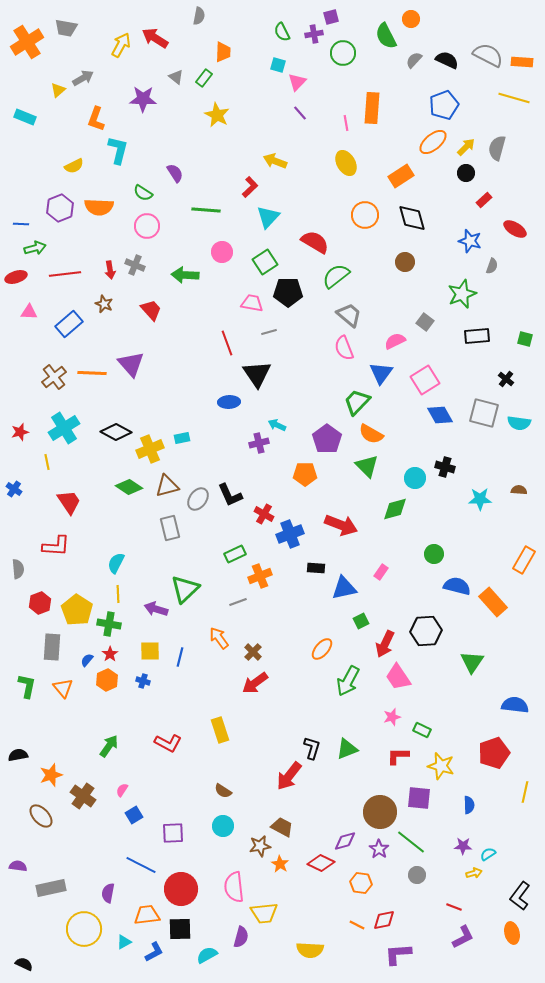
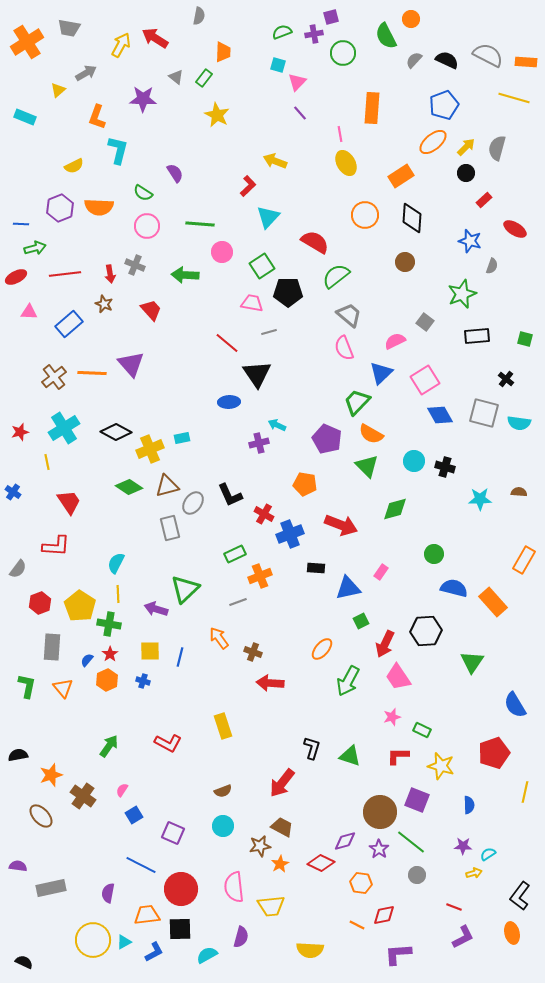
gray trapezoid at (66, 28): moved 3 px right
green semicircle at (282, 32): rotated 96 degrees clockwise
orange rectangle at (522, 62): moved 4 px right
gray arrow at (83, 78): moved 3 px right, 5 px up
orange L-shape at (96, 119): moved 1 px right, 2 px up
pink line at (346, 123): moved 6 px left, 11 px down
red L-shape at (250, 187): moved 2 px left, 1 px up
green line at (206, 210): moved 6 px left, 14 px down
black diamond at (412, 218): rotated 20 degrees clockwise
green square at (265, 262): moved 3 px left, 4 px down
red arrow at (110, 270): moved 4 px down
red ellipse at (16, 277): rotated 10 degrees counterclockwise
red line at (227, 343): rotated 30 degrees counterclockwise
blue triangle at (381, 373): rotated 10 degrees clockwise
purple pentagon at (327, 439): rotated 12 degrees counterclockwise
orange pentagon at (305, 474): moved 10 px down; rotated 10 degrees clockwise
cyan circle at (415, 478): moved 1 px left, 17 px up
blue cross at (14, 489): moved 1 px left, 3 px down
brown semicircle at (519, 490): moved 2 px down
gray ellipse at (198, 499): moved 5 px left, 4 px down
gray semicircle at (18, 569): rotated 42 degrees clockwise
blue semicircle at (457, 586): moved 3 px left, 2 px down
blue triangle at (344, 588): moved 4 px right
yellow pentagon at (77, 610): moved 3 px right, 4 px up
brown cross at (253, 652): rotated 24 degrees counterclockwise
red arrow at (255, 683): moved 15 px right; rotated 40 degrees clockwise
blue semicircle at (515, 705): rotated 128 degrees counterclockwise
yellow rectangle at (220, 730): moved 3 px right, 4 px up
green triangle at (347, 749): moved 3 px right, 7 px down; rotated 40 degrees clockwise
red arrow at (289, 776): moved 7 px left, 7 px down
brown semicircle at (223, 791): rotated 54 degrees counterclockwise
purple square at (419, 798): moved 2 px left, 2 px down; rotated 15 degrees clockwise
purple square at (173, 833): rotated 25 degrees clockwise
orange star at (280, 864): rotated 12 degrees clockwise
yellow trapezoid at (264, 913): moved 7 px right, 7 px up
red diamond at (384, 920): moved 5 px up
yellow circle at (84, 929): moved 9 px right, 11 px down
black semicircle at (24, 964): moved 2 px up
